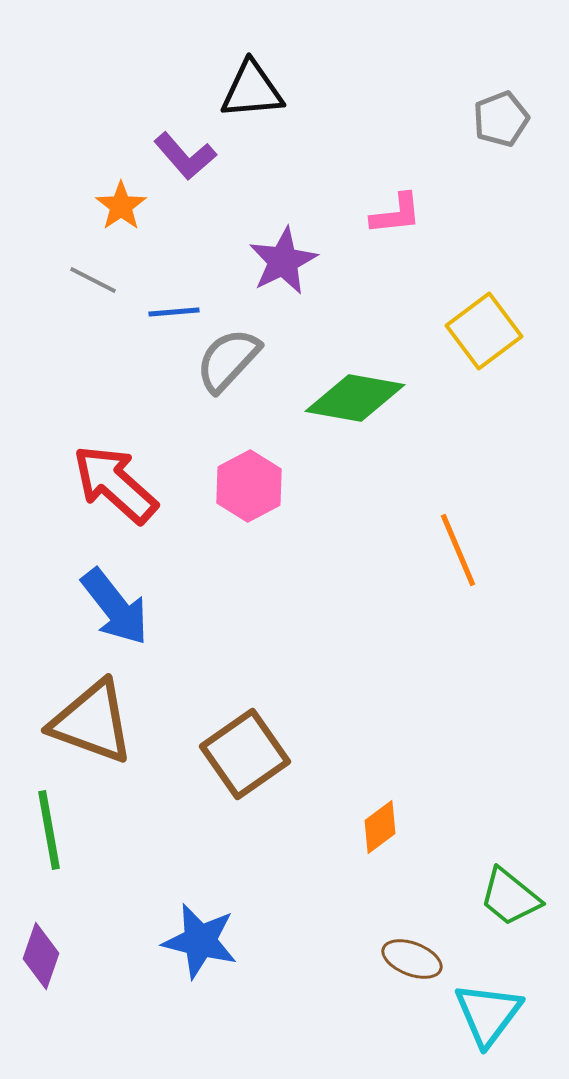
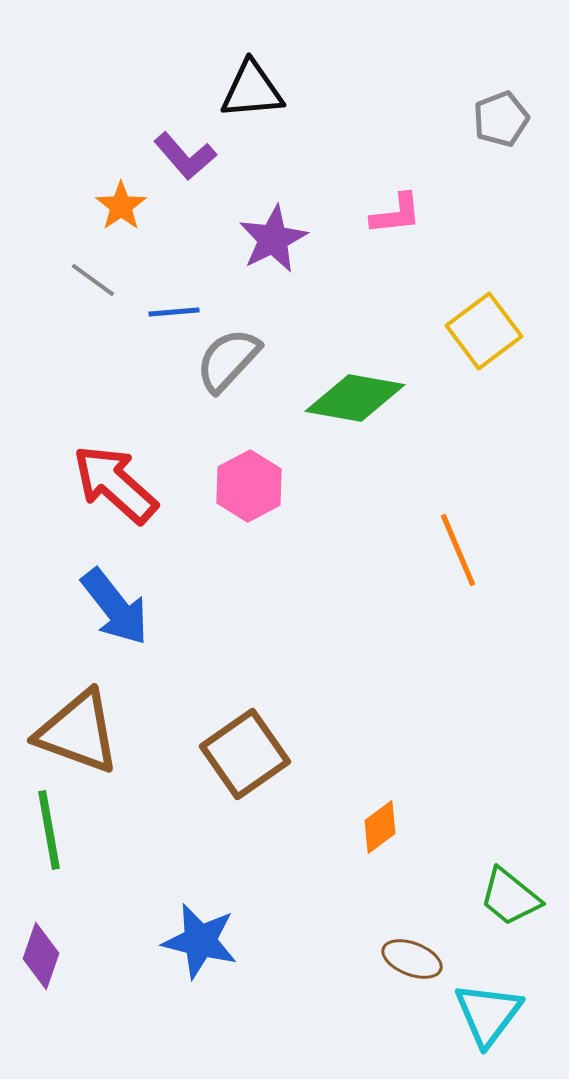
purple star: moved 10 px left, 22 px up
gray line: rotated 9 degrees clockwise
brown triangle: moved 14 px left, 10 px down
